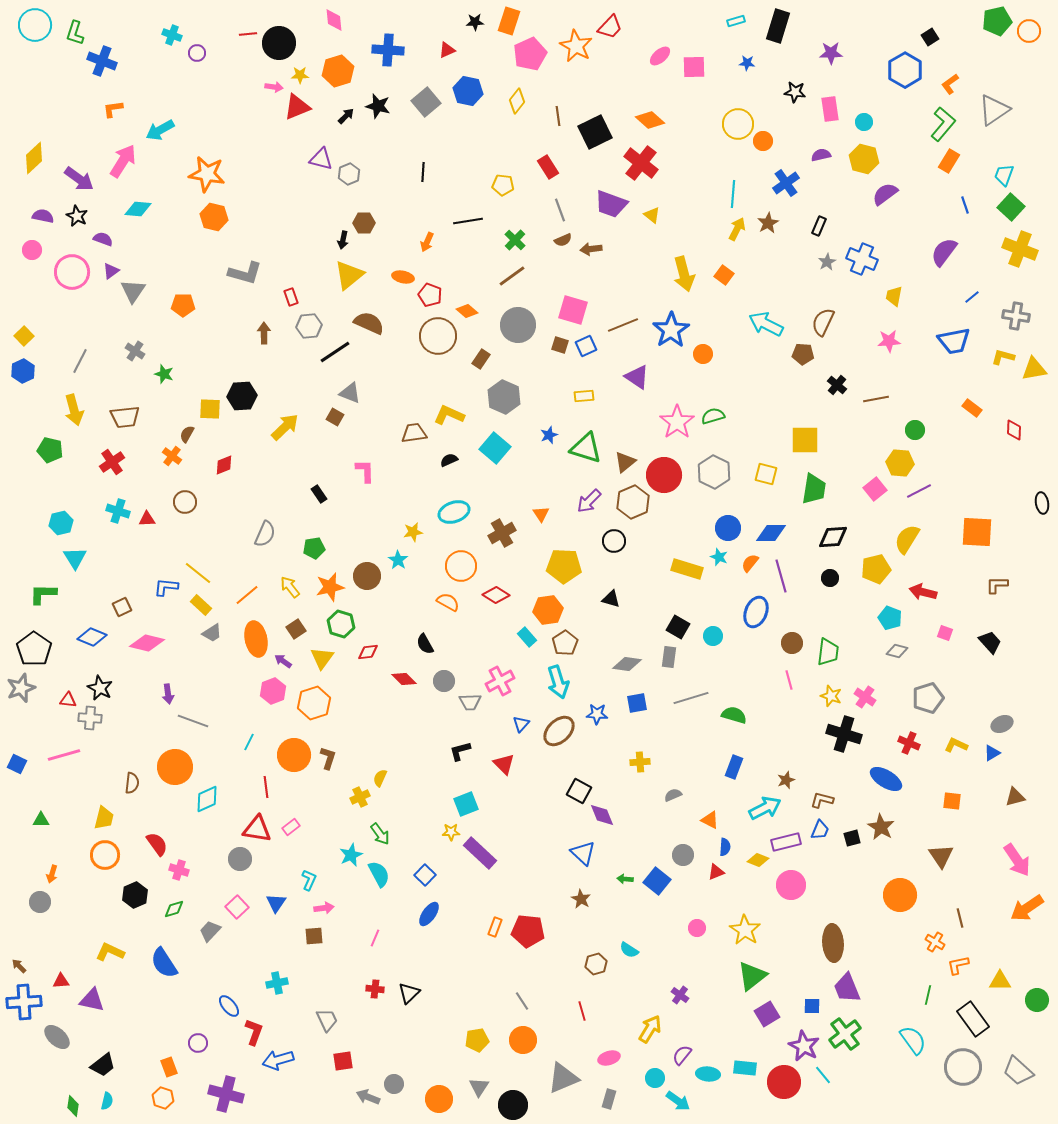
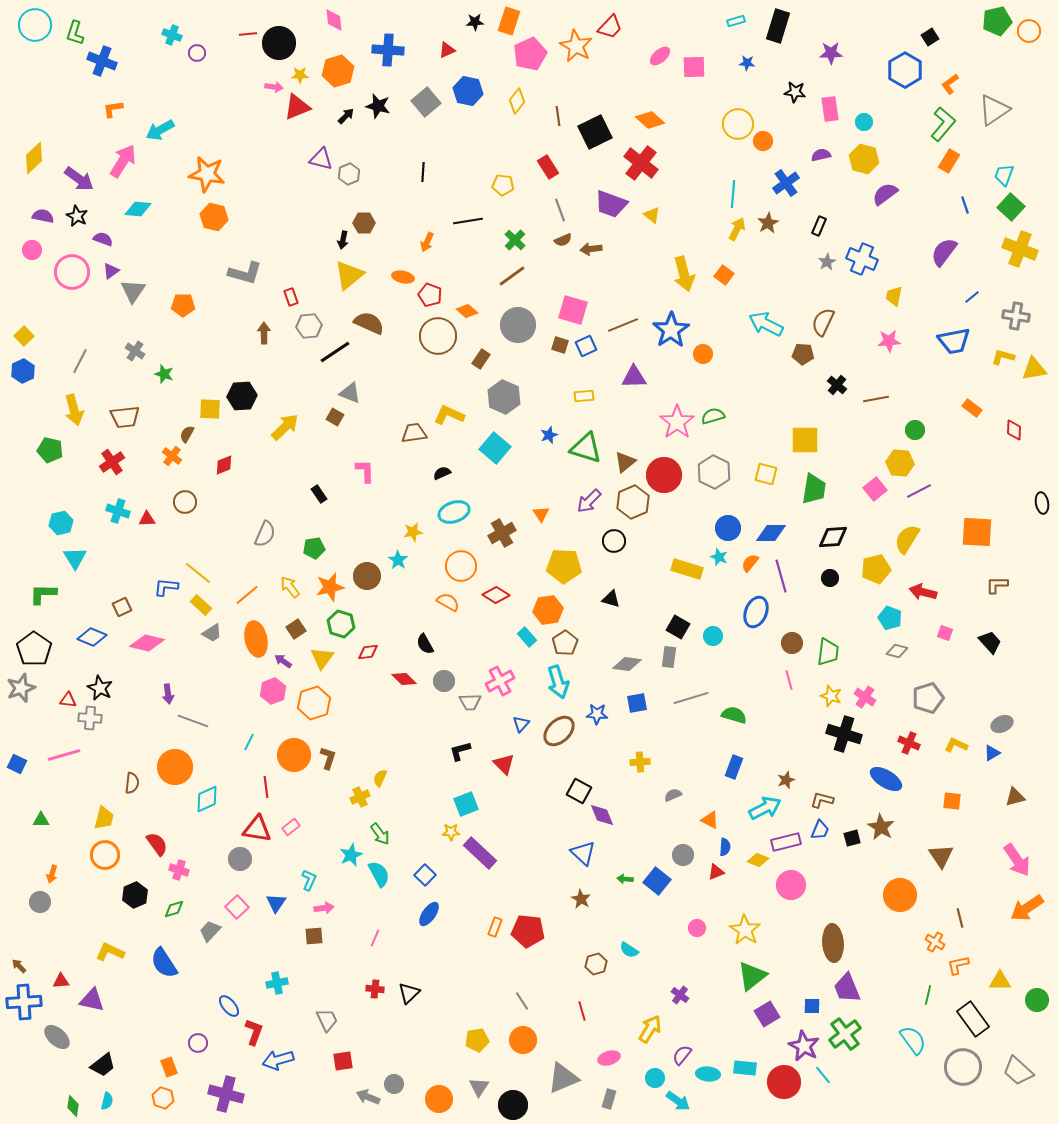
purple triangle at (637, 377): moved 3 px left; rotated 36 degrees counterclockwise
black semicircle at (449, 460): moved 7 px left, 13 px down
